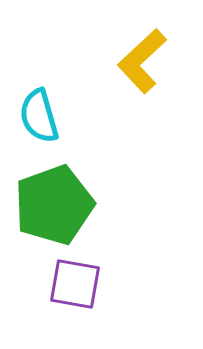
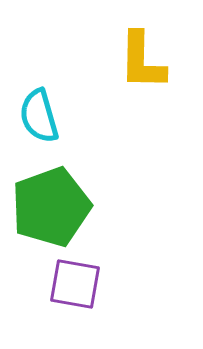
yellow L-shape: rotated 46 degrees counterclockwise
green pentagon: moved 3 px left, 2 px down
